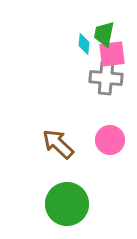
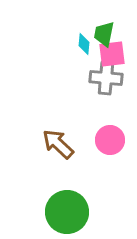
green circle: moved 8 px down
